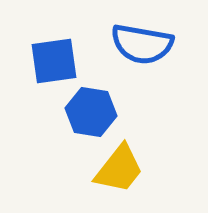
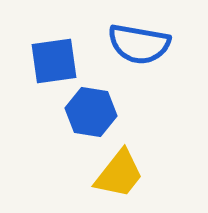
blue semicircle: moved 3 px left
yellow trapezoid: moved 5 px down
